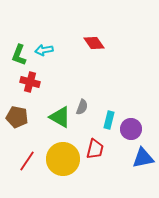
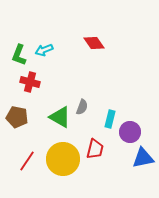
cyan arrow: rotated 12 degrees counterclockwise
cyan rectangle: moved 1 px right, 1 px up
purple circle: moved 1 px left, 3 px down
